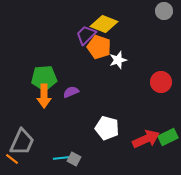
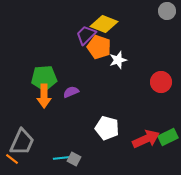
gray circle: moved 3 px right
